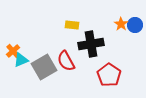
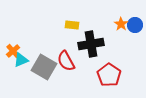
gray square: rotated 30 degrees counterclockwise
